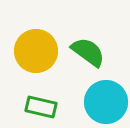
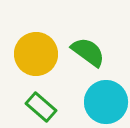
yellow circle: moved 3 px down
green rectangle: rotated 28 degrees clockwise
